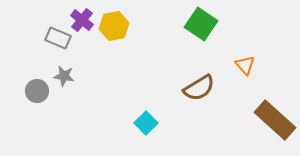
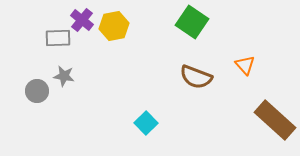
green square: moved 9 px left, 2 px up
gray rectangle: rotated 25 degrees counterclockwise
brown semicircle: moved 3 px left, 11 px up; rotated 52 degrees clockwise
